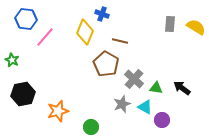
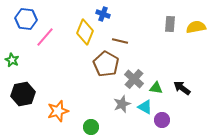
blue cross: moved 1 px right
yellow semicircle: rotated 42 degrees counterclockwise
